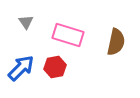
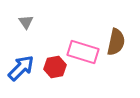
pink rectangle: moved 15 px right, 17 px down
